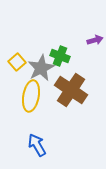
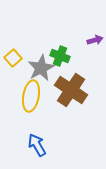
yellow square: moved 4 px left, 4 px up
